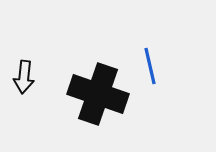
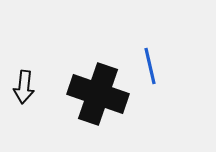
black arrow: moved 10 px down
